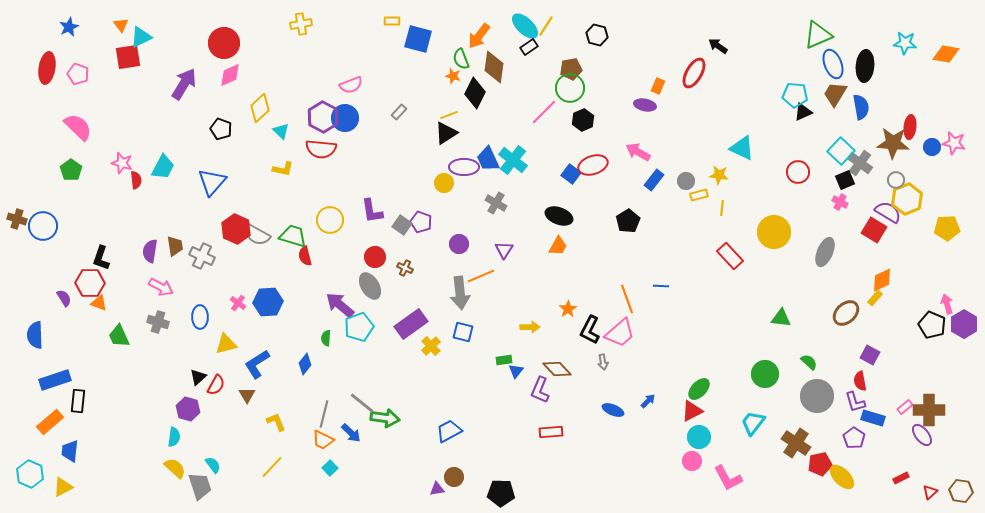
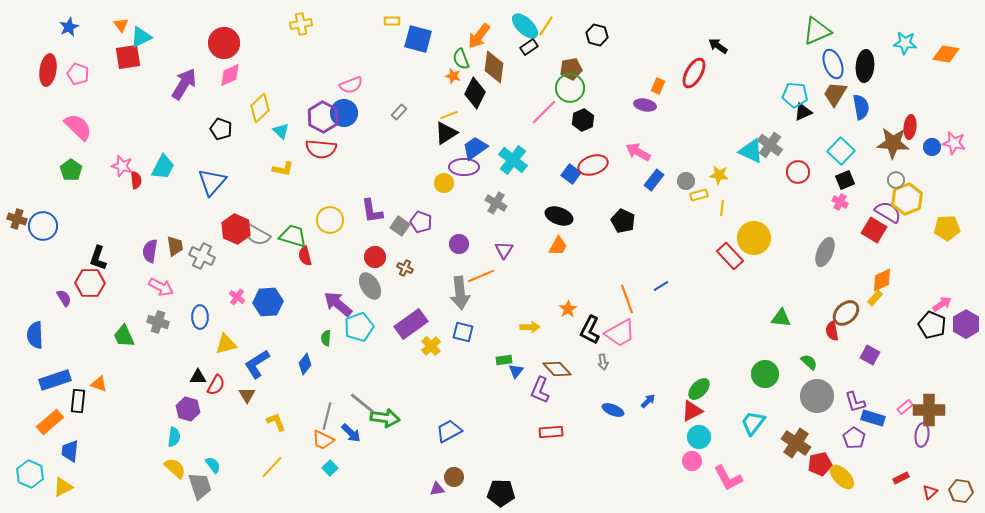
green triangle at (818, 35): moved 1 px left, 4 px up
red ellipse at (47, 68): moved 1 px right, 2 px down
blue circle at (345, 118): moved 1 px left, 5 px up
cyan triangle at (742, 148): moved 9 px right, 3 px down
blue trapezoid at (488, 159): moved 13 px left, 11 px up; rotated 80 degrees clockwise
pink star at (122, 163): moved 3 px down
gray cross at (860, 163): moved 90 px left, 18 px up
black pentagon at (628, 221): moved 5 px left; rotated 15 degrees counterclockwise
gray square at (402, 225): moved 2 px left, 1 px down
yellow circle at (774, 232): moved 20 px left, 6 px down
black L-shape at (101, 258): moved 3 px left
blue line at (661, 286): rotated 35 degrees counterclockwise
orange triangle at (99, 303): moved 81 px down
pink cross at (238, 303): moved 1 px left, 6 px up
pink arrow at (947, 304): moved 5 px left; rotated 72 degrees clockwise
purple arrow at (340, 305): moved 2 px left, 1 px up
purple hexagon at (964, 324): moved 2 px right
pink trapezoid at (620, 333): rotated 12 degrees clockwise
green trapezoid at (119, 336): moved 5 px right
black triangle at (198, 377): rotated 42 degrees clockwise
red semicircle at (860, 381): moved 28 px left, 50 px up
gray line at (324, 414): moved 3 px right, 2 px down
purple ellipse at (922, 435): rotated 45 degrees clockwise
